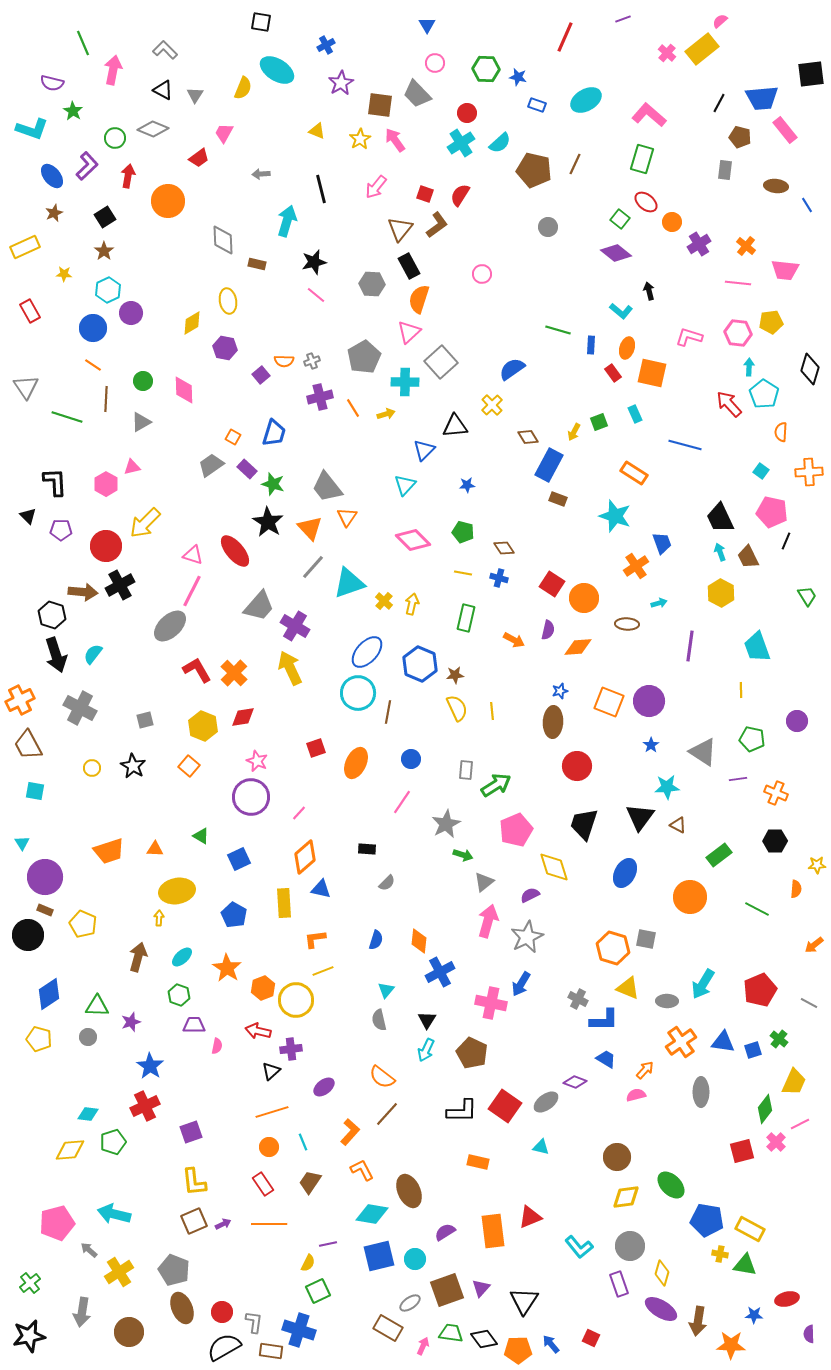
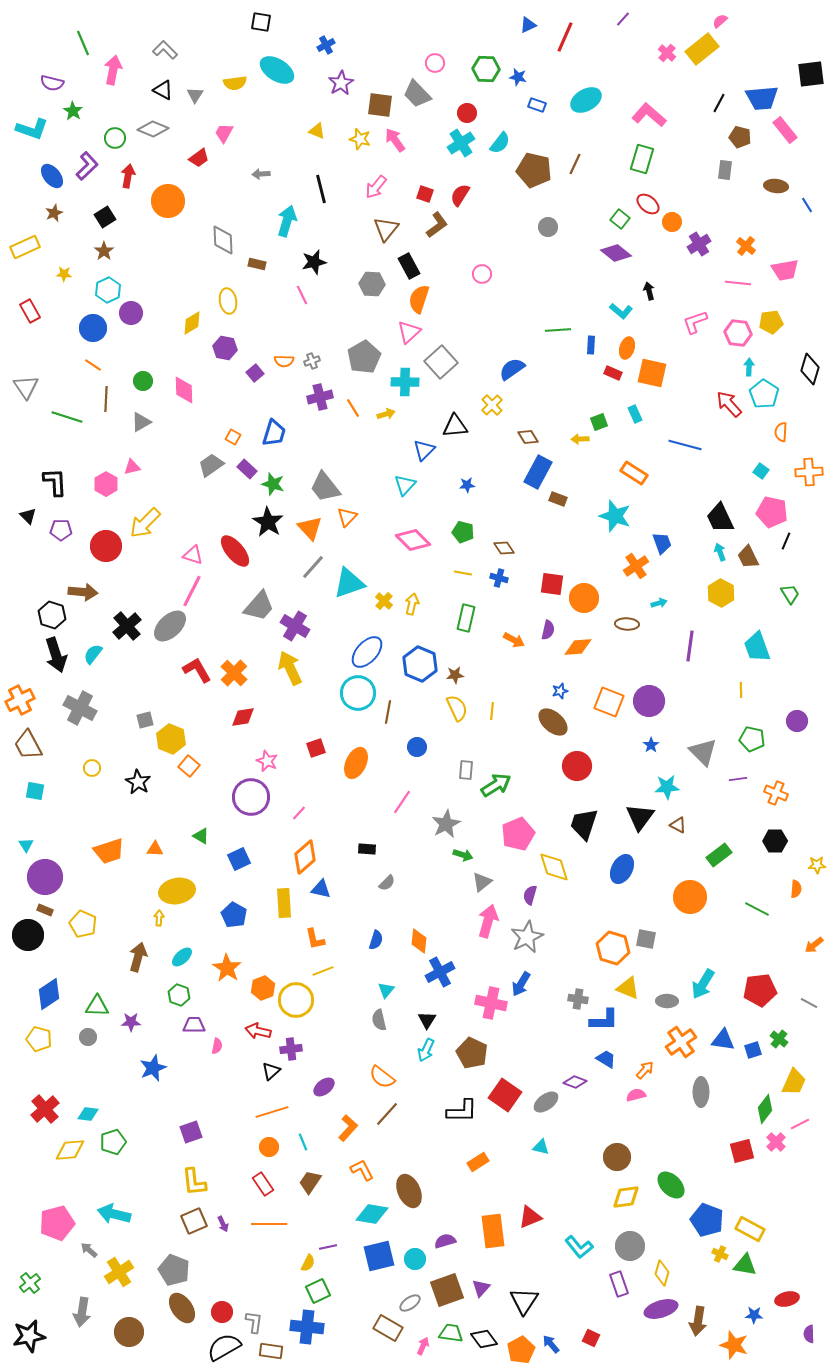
purple line at (623, 19): rotated 28 degrees counterclockwise
blue triangle at (427, 25): moved 101 px right; rotated 36 degrees clockwise
yellow semicircle at (243, 88): moved 8 px left, 5 px up; rotated 60 degrees clockwise
yellow star at (360, 139): rotated 25 degrees counterclockwise
cyan semicircle at (500, 143): rotated 10 degrees counterclockwise
red ellipse at (646, 202): moved 2 px right, 2 px down
brown triangle at (400, 229): moved 14 px left
pink trapezoid at (785, 270): rotated 16 degrees counterclockwise
pink line at (316, 295): moved 14 px left; rotated 24 degrees clockwise
green line at (558, 330): rotated 20 degrees counterclockwise
pink L-shape at (689, 337): moved 6 px right, 15 px up; rotated 36 degrees counterclockwise
red rectangle at (613, 373): rotated 30 degrees counterclockwise
purple square at (261, 375): moved 6 px left, 2 px up
yellow arrow at (574, 432): moved 6 px right, 7 px down; rotated 60 degrees clockwise
blue rectangle at (549, 465): moved 11 px left, 7 px down
gray trapezoid at (327, 487): moved 2 px left
orange triangle at (347, 517): rotated 10 degrees clockwise
red square at (552, 584): rotated 25 degrees counterclockwise
black cross at (120, 585): moved 7 px right, 41 px down; rotated 12 degrees counterclockwise
green trapezoid at (807, 596): moved 17 px left, 2 px up
yellow line at (492, 711): rotated 12 degrees clockwise
brown ellipse at (553, 722): rotated 52 degrees counterclockwise
yellow hexagon at (203, 726): moved 32 px left, 13 px down
gray triangle at (703, 752): rotated 12 degrees clockwise
blue circle at (411, 759): moved 6 px right, 12 px up
pink star at (257, 761): moved 10 px right
black star at (133, 766): moved 5 px right, 16 px down
pink pentagon at (516, 830): moved 2 px right, 4 px down
cyan triangle at (22, 843): moved 4 px right, 2 px down
blue ellipse at (625, 873): moved 3 px left, 4 px up
gray triangle at (484, 882): moved 2 px left
purple semicircle at (530, 895): rotated 48 degrees counterclockwise
orange L-shape at (315, 939): rotated 95 degrees counterclockwise
red pentagon at (760, 990): rotated 16 degrees clockwise
gray cross at (578, 999): rotated 18 degrees counterclockwise
purple star at (131, 1022): rotated 18 degrees clockwise
blue triangle at (723, 1042): moved 2 px up
blue star at (150, 1066): moved 3 px right, 2 px down; rotated 16 degrees clockwise
red cross at (145, 1106): moved 100 px left, 3 px down; rotated 16 degrees counterclockwise
red square at (505, 1106): moved 11 px up
orange L-shape at (350, 1132): moved 2 px left, 4 px up
orange rectangle at (478, 1162): rotated 45 degrees counterclockwise
blue pentagon at (707, 1220): rotated 12 degrees clockwise
purple arrow at (223, 1224): rotated 91 degrees clockwise
purple semicircle at (445, 1232): moved 9 px down; rotated 15 degrees clockwise
purple line at (328, 1244): moved 3 px down
yellow cross at (720, 1254): rotated 14 degrees clockwise
brown ellipse at (182, 1308): rotated 12 degrees counterclockwise
purple ellipse at (661, 1309): rotated 48 degrees counterclockwise
blue cross at (299, 1330): moved 8 px right, 3 px up; rotated 12 degrees counterclockwise
orange star at (731, 1345): moved 3 px right; rotated 16 degrees clockwise
orange pentagon at (518, 1350): moved 3 px right; rotated 28 degrees counterclockwise
